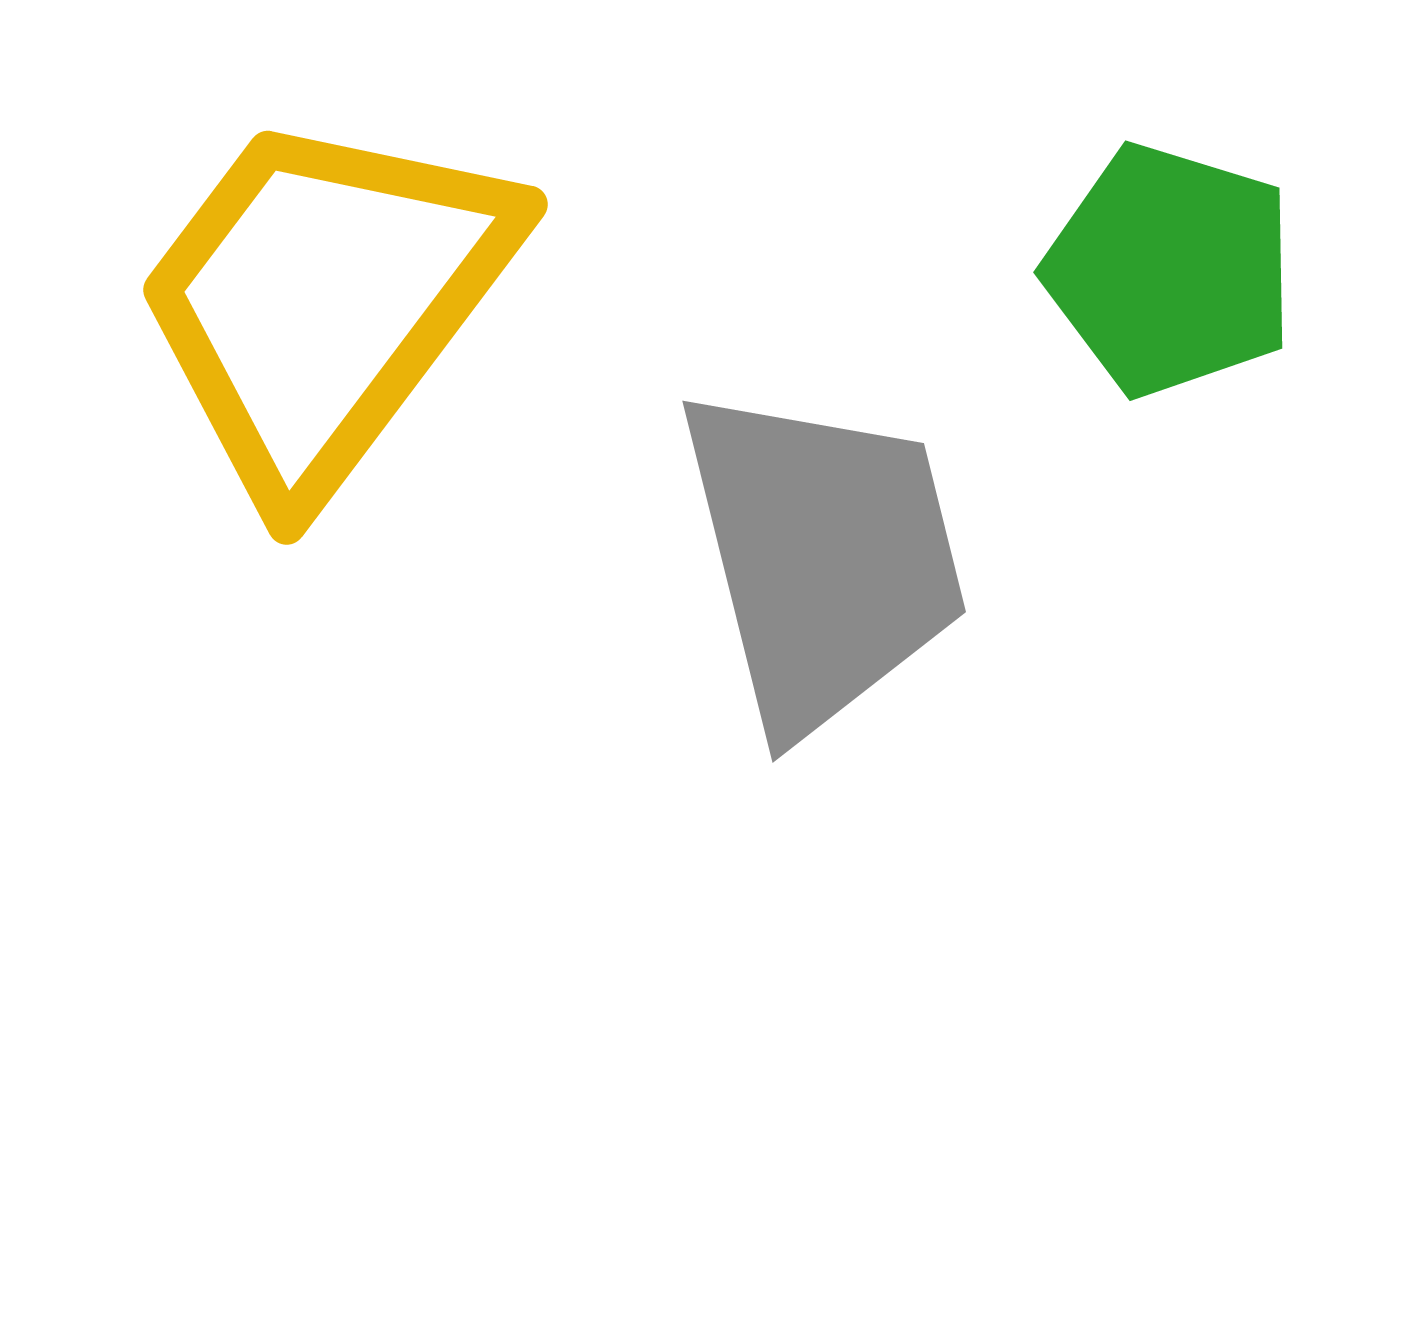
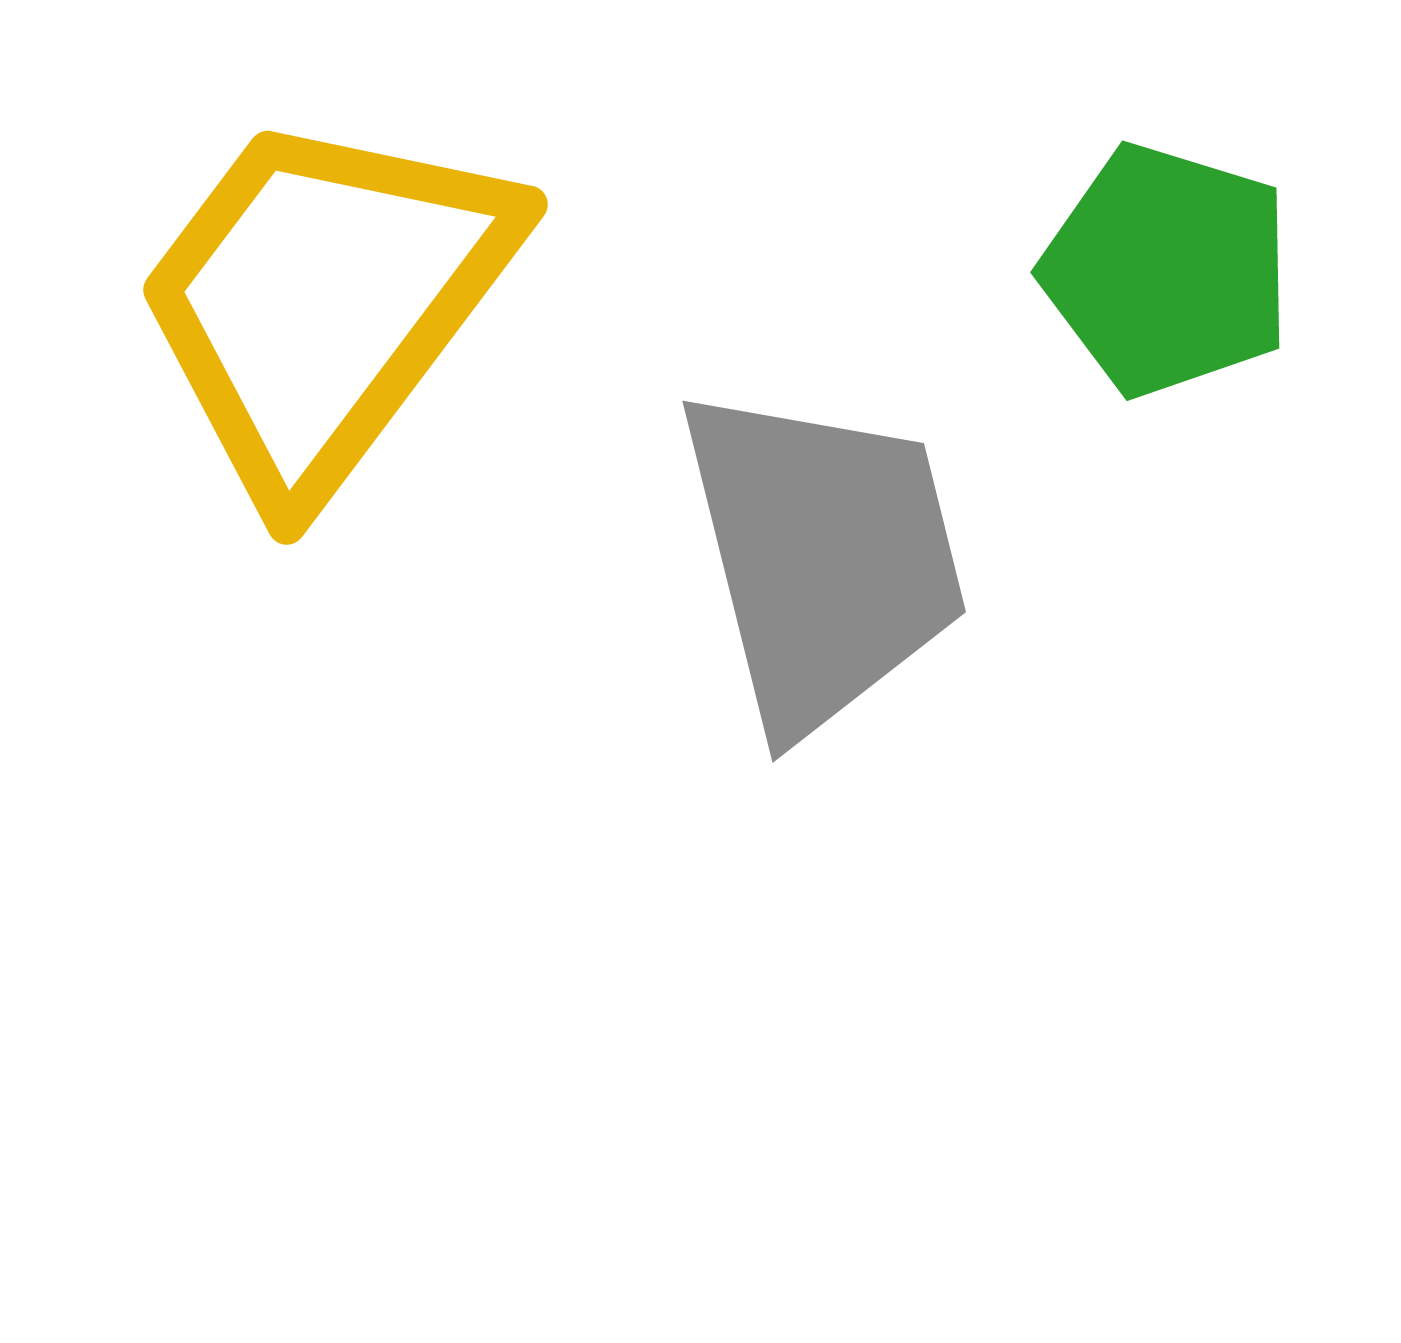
green pentagon: moved 3 px left
